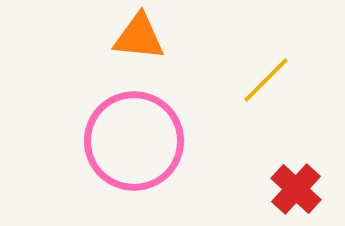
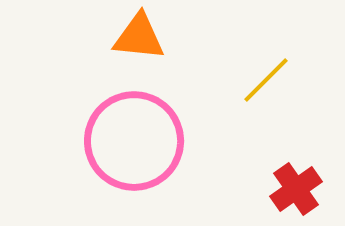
red cross: rotated 12 degrees clockwise
